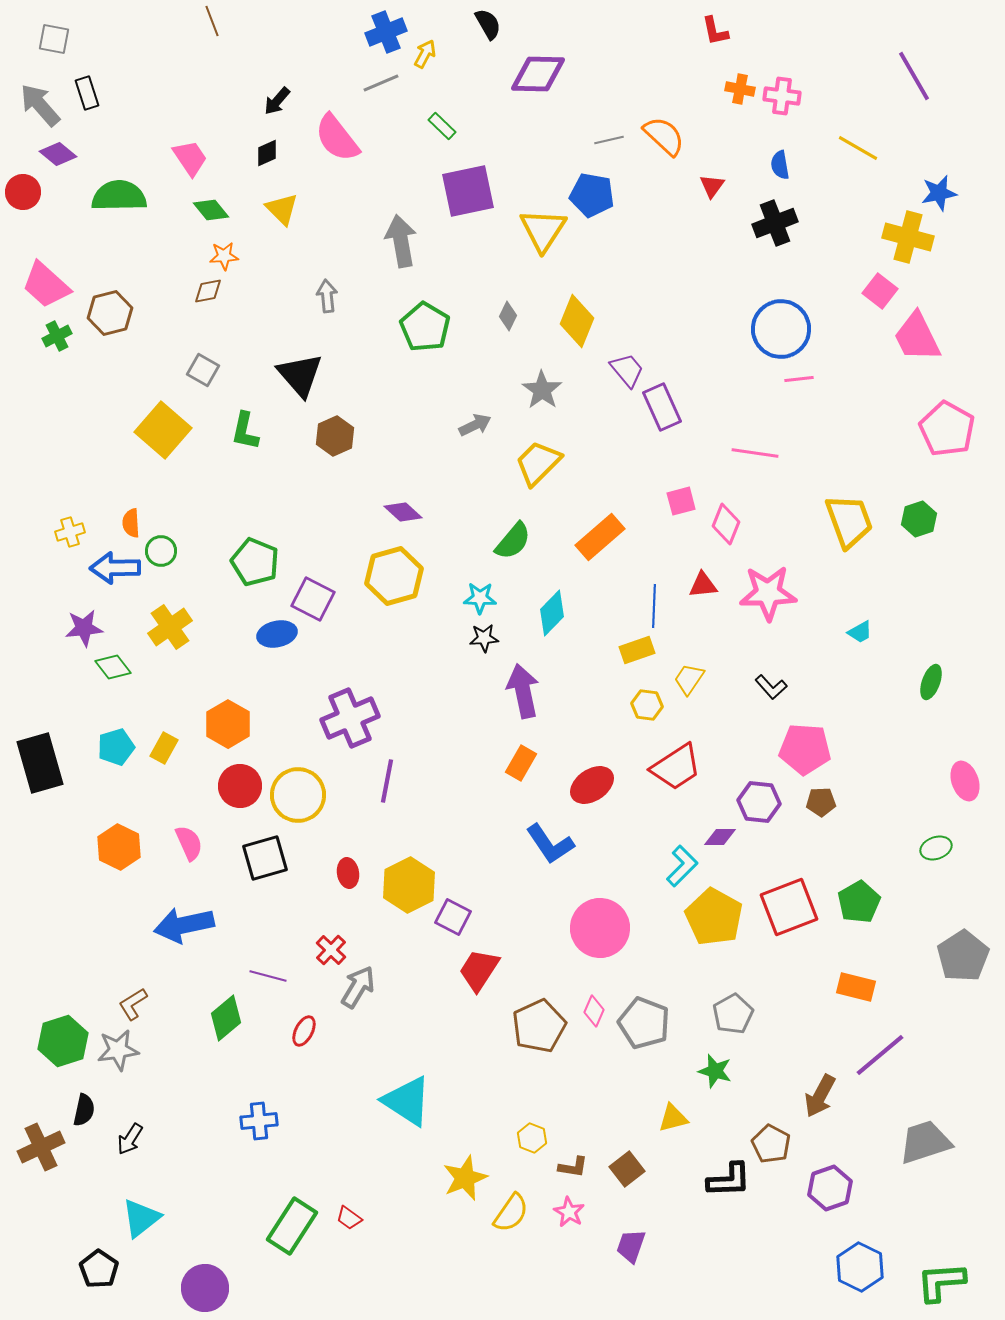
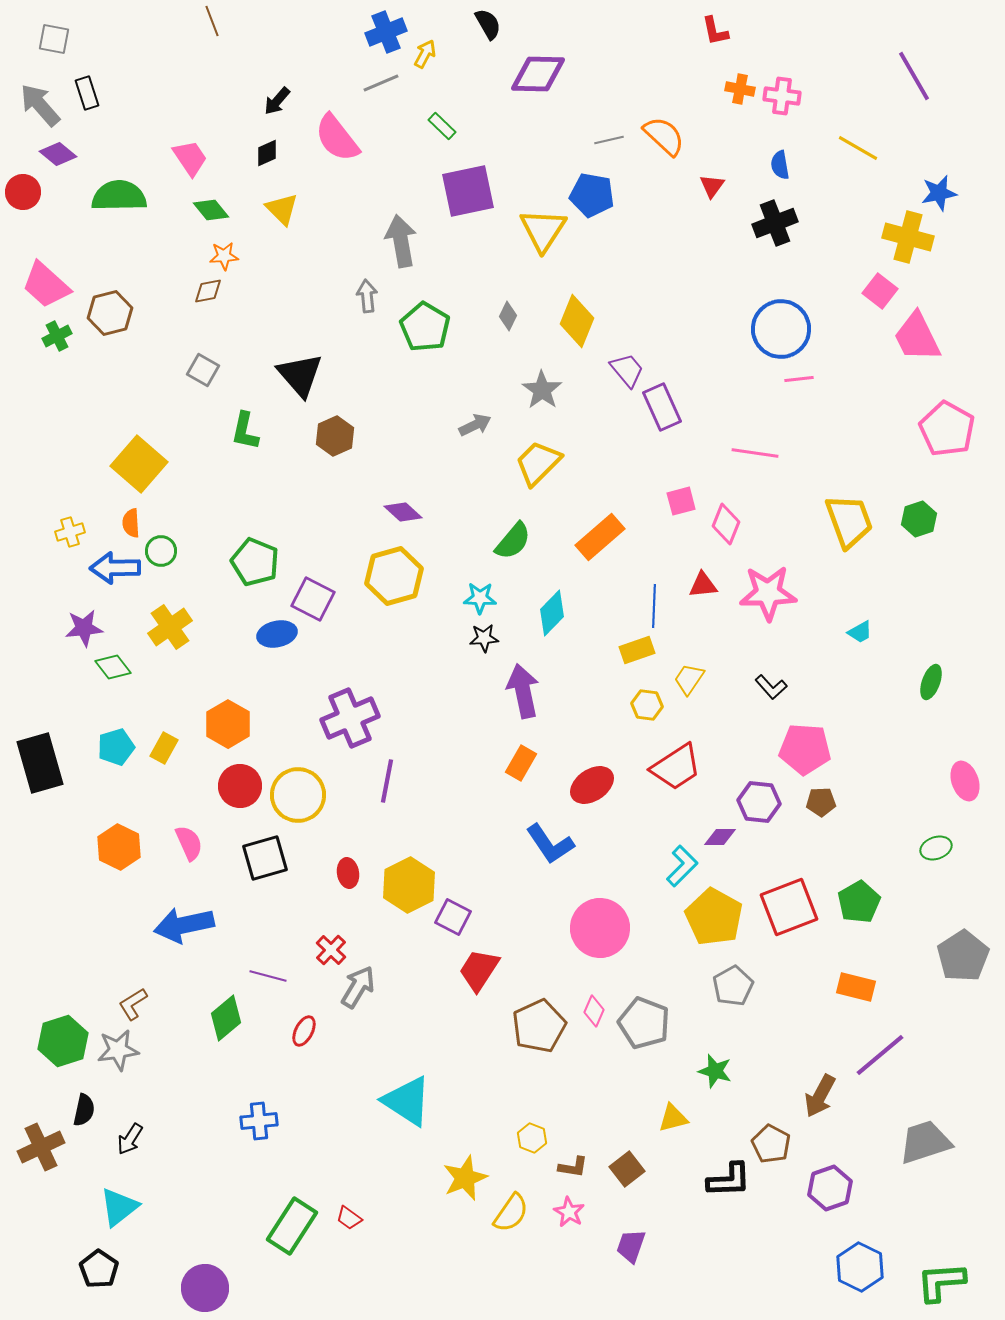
gray arrow at (327, 296): moved 40 px right
yellow square at (163, 430): moved 24 px left, 34 px down
gray pentagon at (733, 1014): moved 28 px up
cyan triangle at (141, 1218): moved 22 px left, 11 px up
